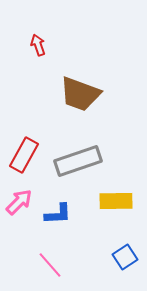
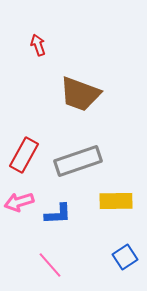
pink arrow: rotated 152 degrees counterclockwise
